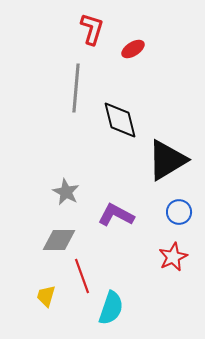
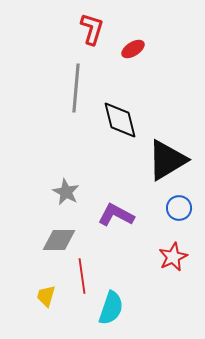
blue circle: moved 4 px up
red line: rotated 12 degrees clockwise
